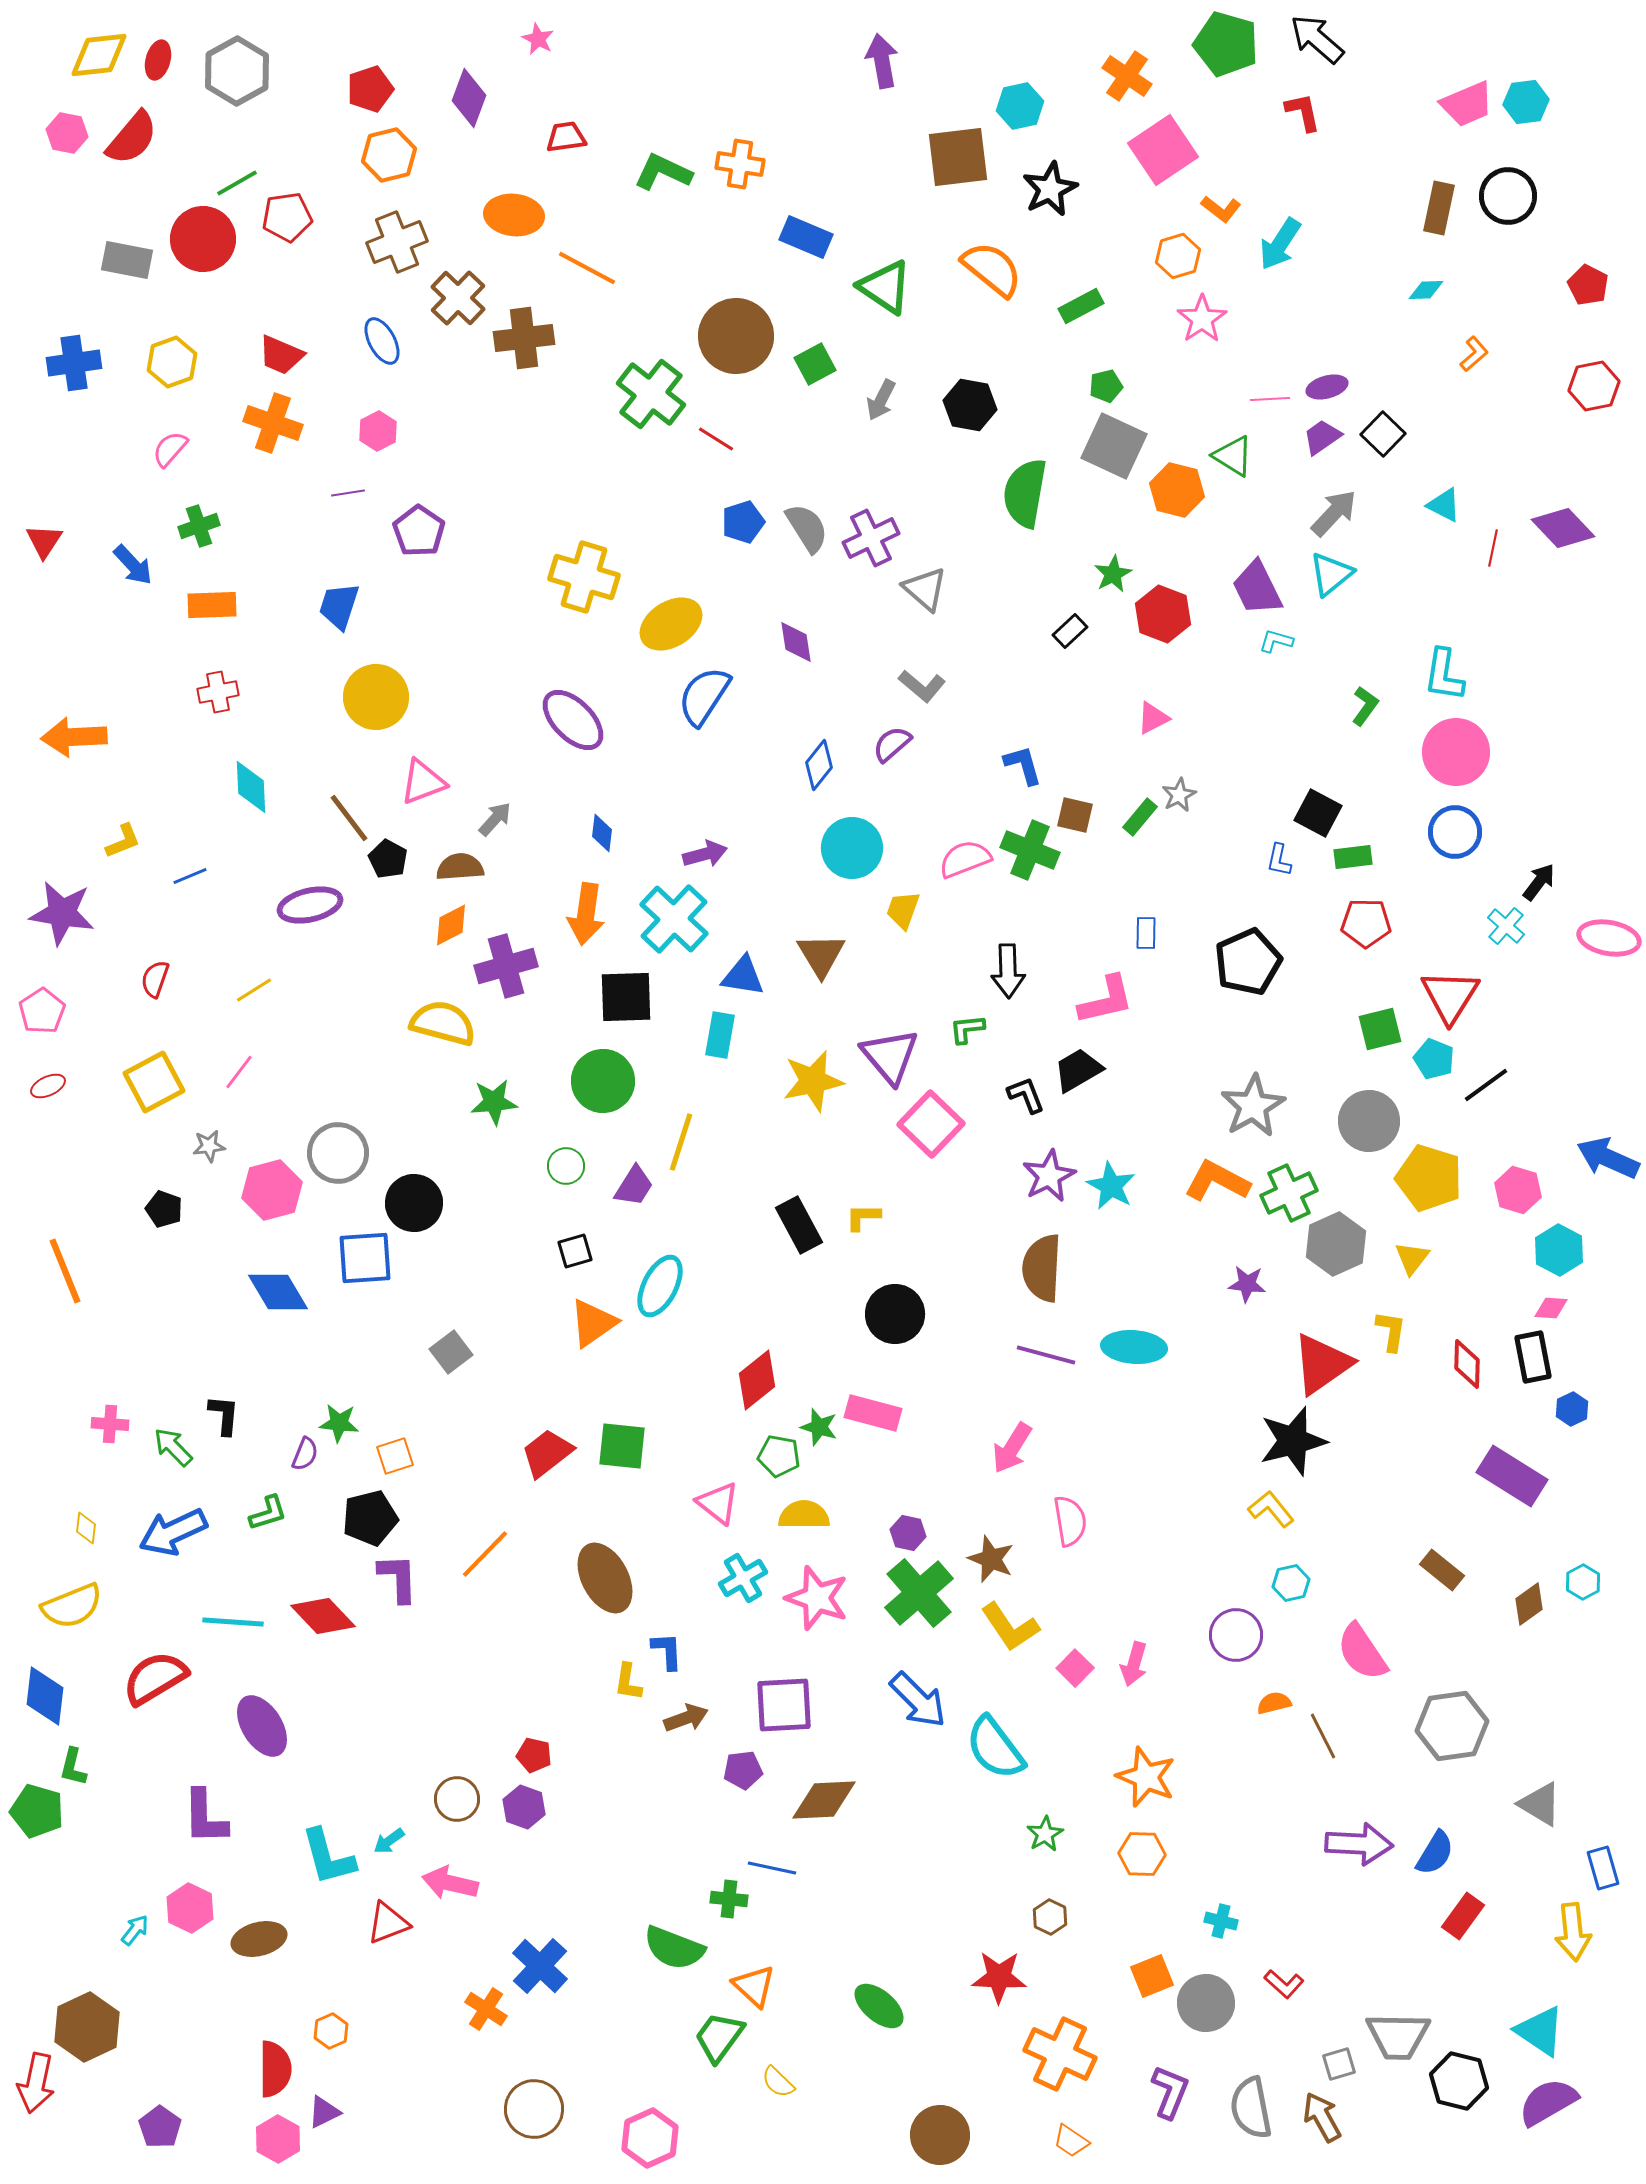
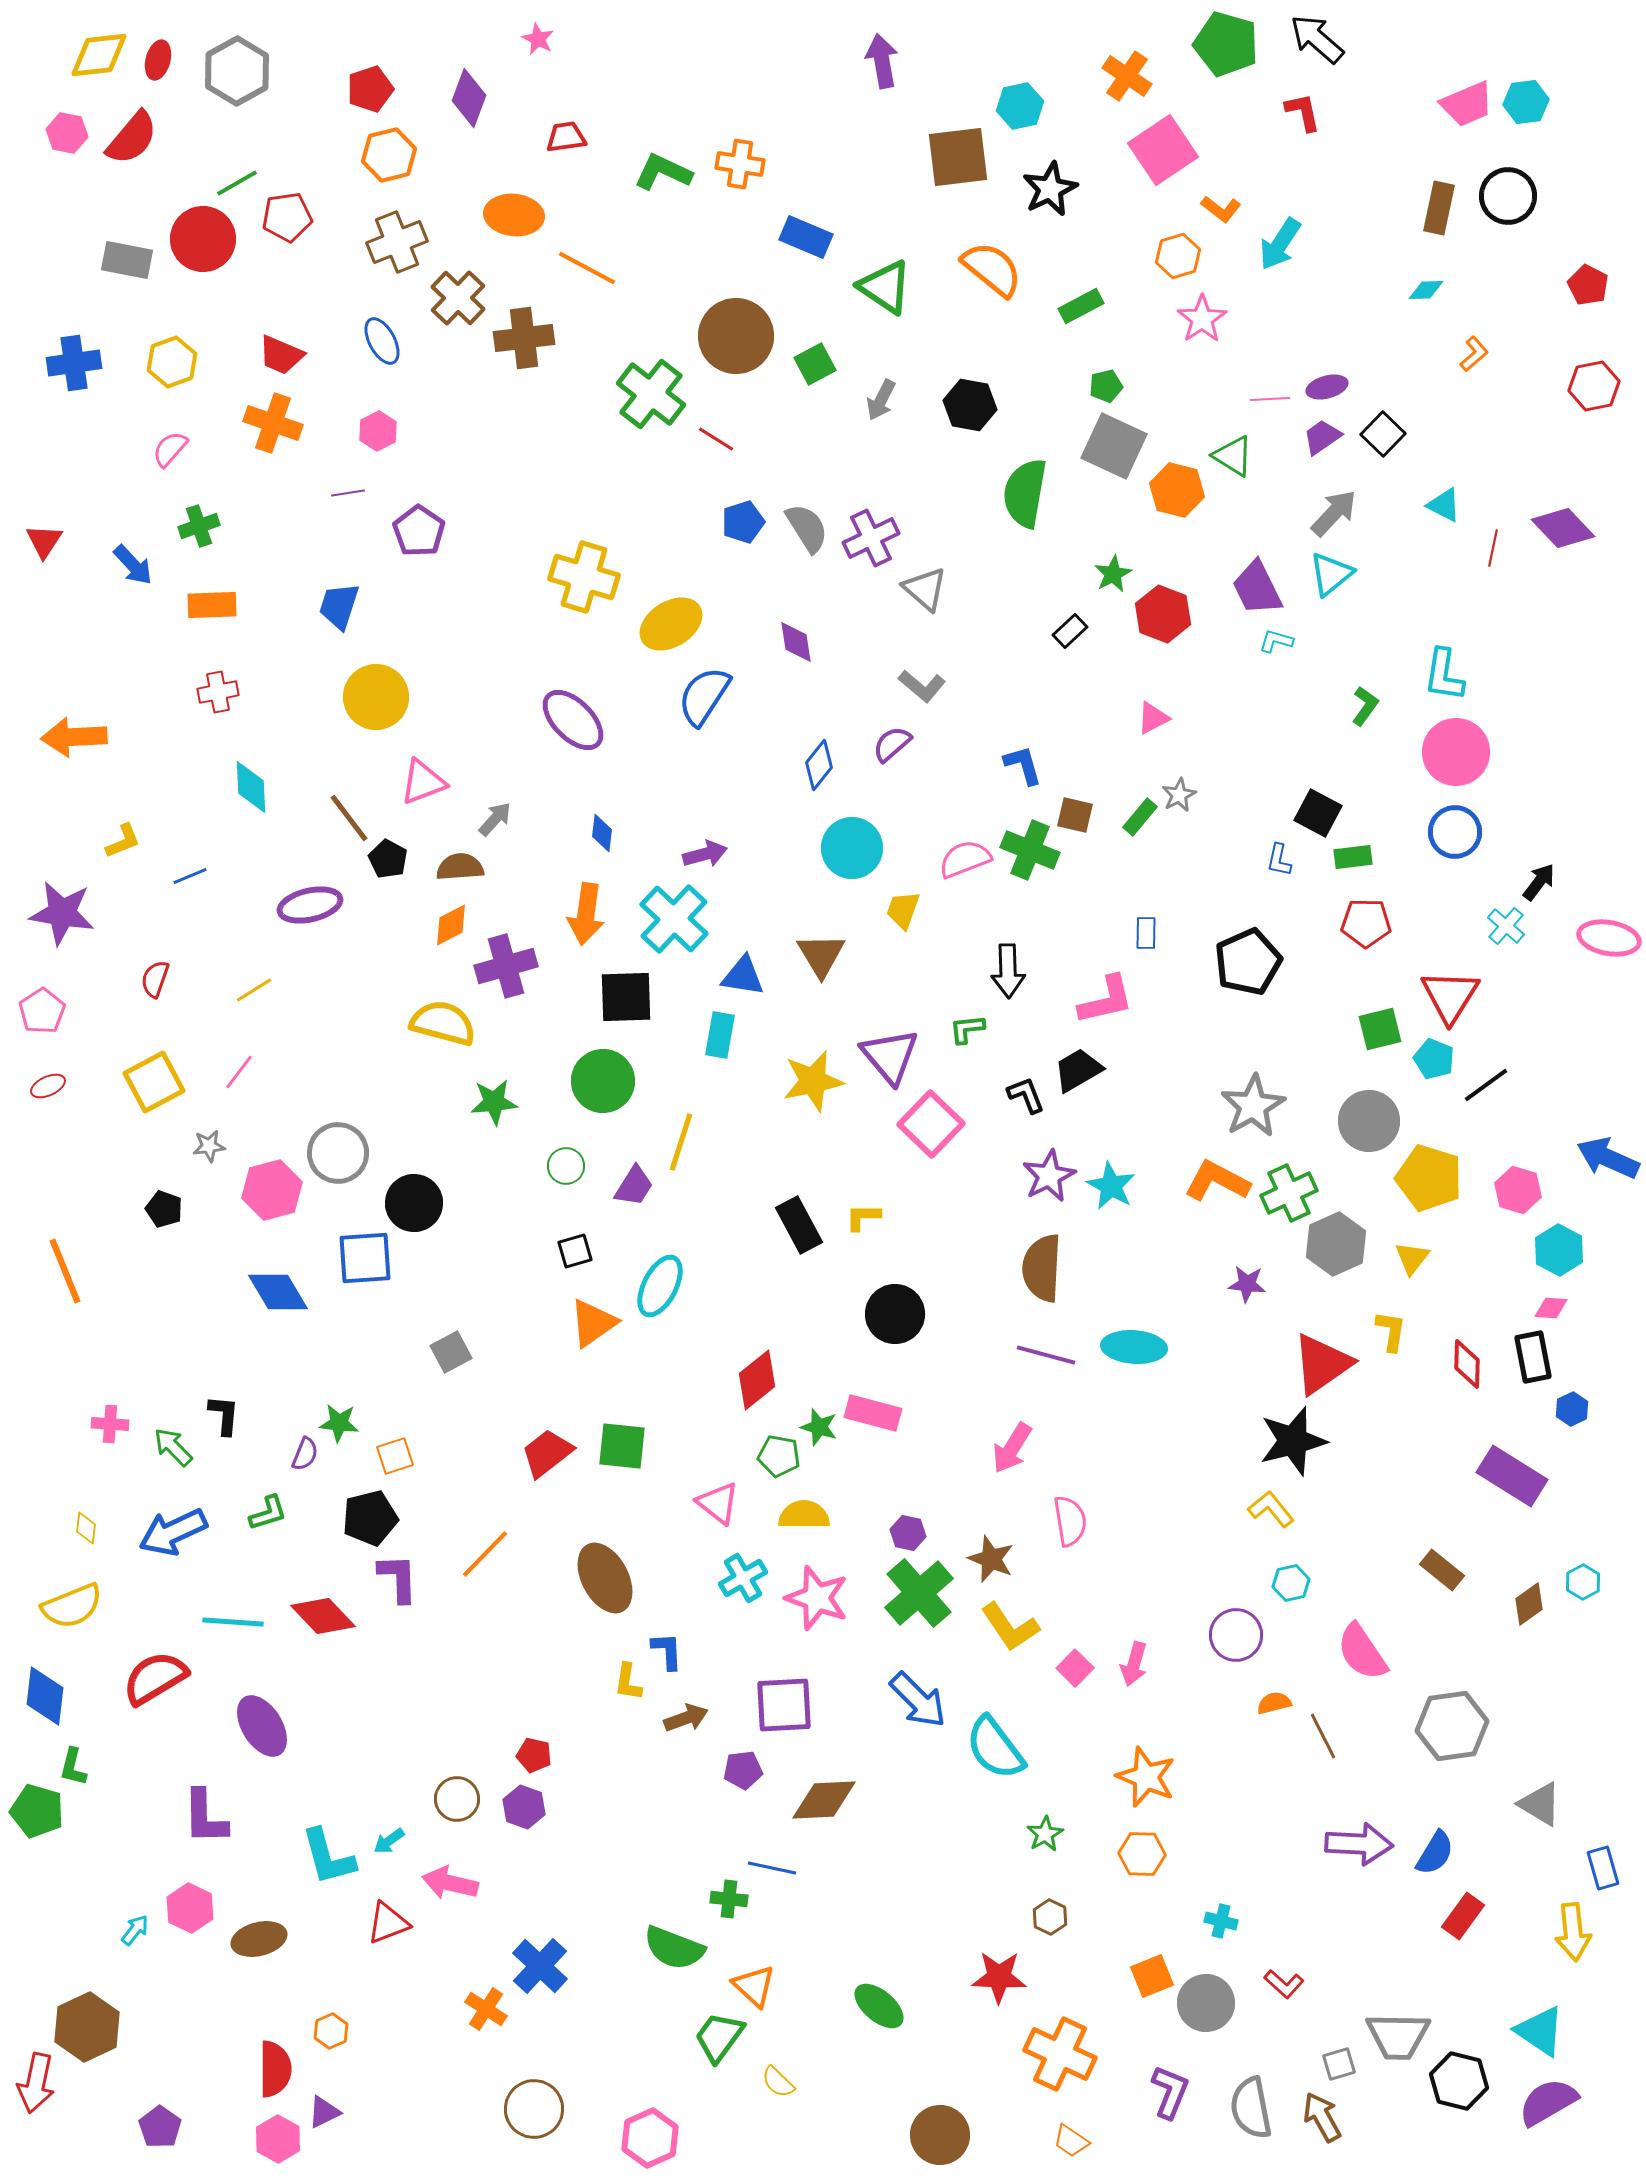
gray square at (451, 1352): rotated 9 degrees clockwise
